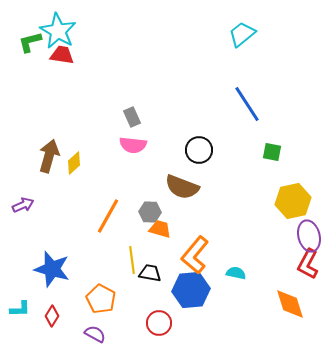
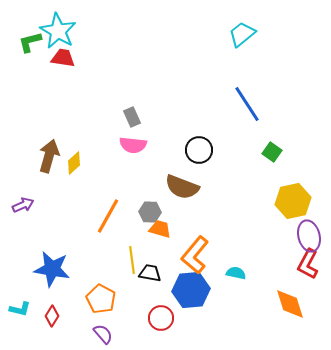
red trapezoid: moved 1 px right, 3 px down
green square: rotated 24 degrees clockwise
blue star: rotated 6 degrees counterclockwise
cyan L-shape: rotated 15 degrees clockwise
red circle: moved 2 px right, 5 px up
purple semicircle: moved 8 px right; rotated 20 degrees clockwise
